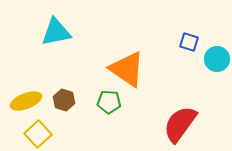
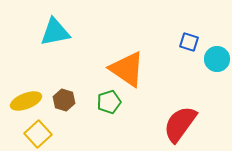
cyan triangle: moved 1 px left
green pentagon: rotated 20 degrees counterclockwise
